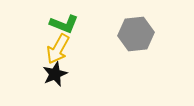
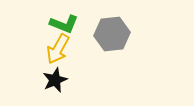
gray hexagon: moved 24 px left
black star: moved 6 px down
